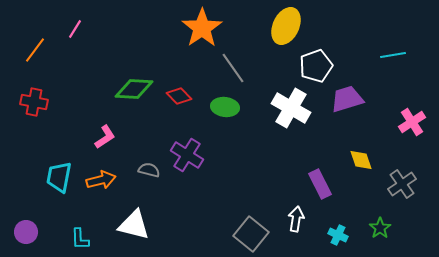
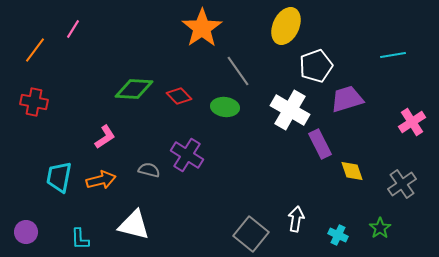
pink line: moved 2 px left
gray line: moved 5 px right, 3 px down
white cross: moved 1 px left, 2 px down
yellow diamond: moved 9 px left, 11 px down
purple rectangle: moved 40 px up
